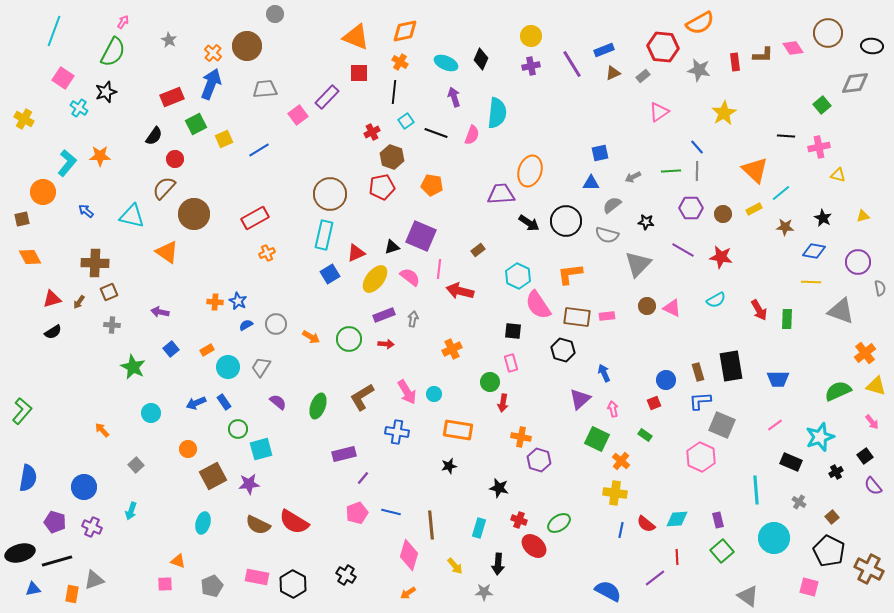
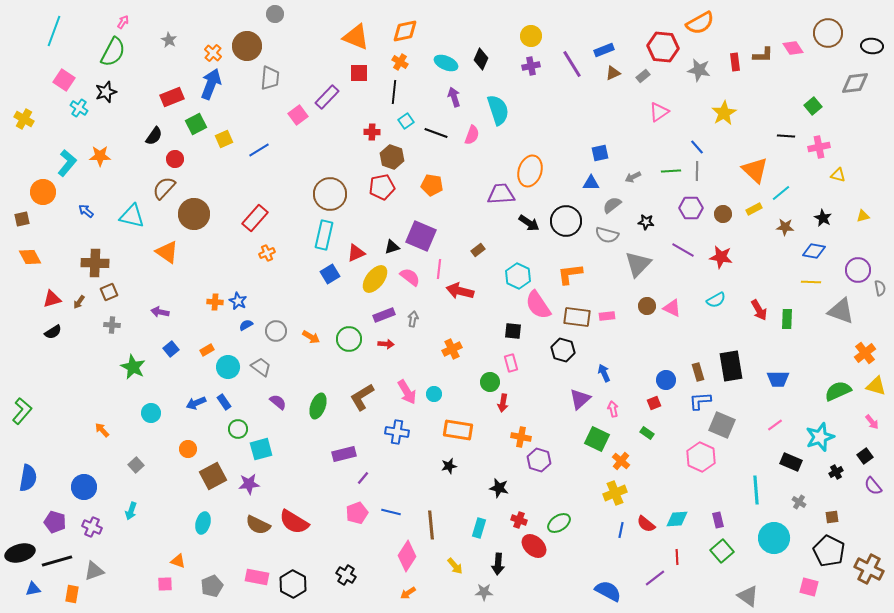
pink square at (63, 78): moved 1 px right, 2 px down
gray trapezoid at (265, 89): moved 5 px right, 11 px up; rotated 100 degrees clockwise
green square at (822, 105): moved 9 px left, 1 px down
cyan semicircle at (497, 113): moved 1 px right, 3 px up; rotated 24 degrees counterclockwise
red cross at (372, 132): rotated 28 degrees clockwise
red rectangle at (255, 218): rotated 20 degrees counterclockwise
purple circle at (858, 262): moved 8 px down
gray circle at (276, 324): moved 7 px down
gray trapezoid at (261, 367): rotated 95 degrees clockwise
green rectangle at (645, 435): moved 2 px right, 2 px up
yellow cross at (615, 493): rotated 30 degrees counterclockwise
brown square at (832, 517): rotated 32 degrees clockwise
pink diamond at (409, 555): moved 2 px left, 1 px down; rotated 16 degrees clockwise
gray triangle at (94, 580): moved 9 px up
